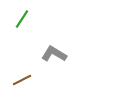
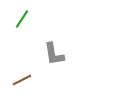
gray L-shape: rotated 130 degrees counterclockwise
